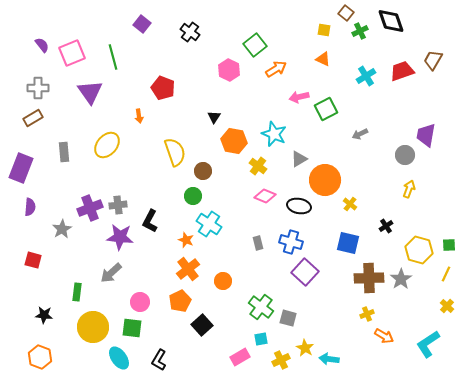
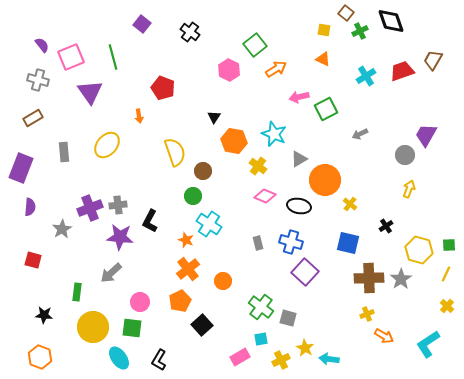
pink square at (72, 53): moved 1 px left, 4 px down
gray cross at (38, 88): moved 8 px up; rotated 15 degrees clockwise
purple trapezoid at (426, 135): rotated 20 degrees clockwise
